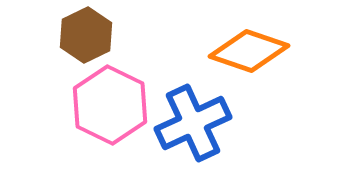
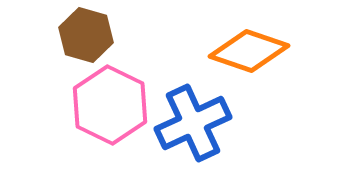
brown hexagon: rotated 18 degrees counterclockwise
